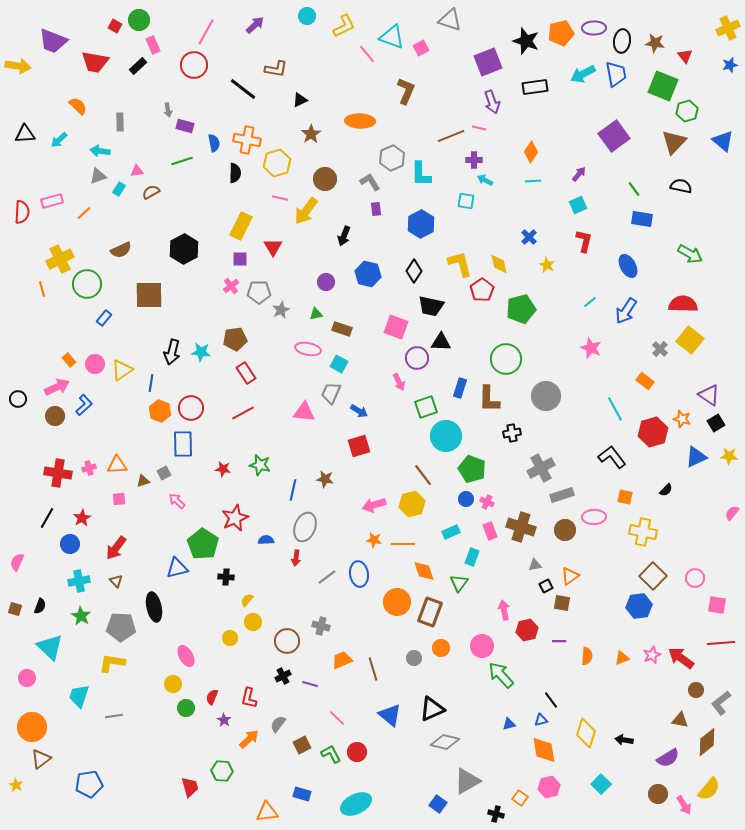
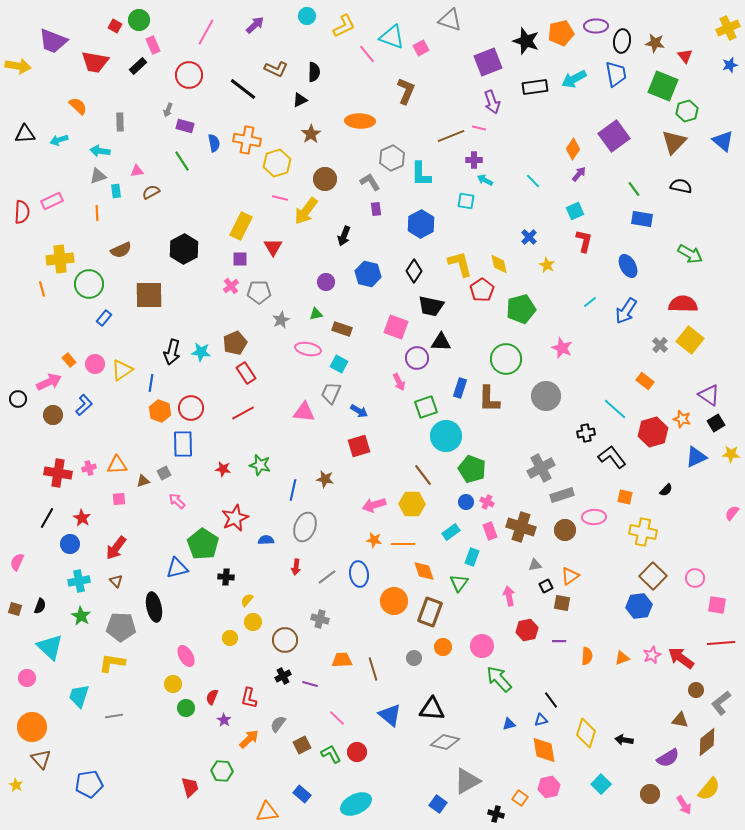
purple ellipse at (594, 28): moved 2 px right, 2 px up
red circle at (194, 65): moved 5 px left, 10 px down
brown L-shape at (276, 69): rotated 15 degrees clockwise
cyan arrow at (583, 74): moved 9 px left, 5 px down
gray arrow at (168, 110): rotated 32 degrees clockwise
cyan arrow at (59, 140): rotated 24 degrees clockwise
orange diamond at (531, 152): moved 42 px right, 3 px up
green line at (182, 161): rotated 75 degrees clockwise
black semicircle at (235, 173): moved 79 px right, 101 px up
cyan line at (533, 181): rotated 49 degrees clockwise
cyan rectangle at (119, 189): moved 3 px left, 2 px down; rotated 40 degrees counterclockwise
pink rectangle at (52, 201): rotated 10 degrees counterclockwise
cyan square at (578, 205): moved 3 px left, 6 px down
orange line at (84, 213): moved 13 px right; rotated 49 degrees counterclockwise
yellow cross at (60, 259): rotated 20 degrees clockwise
green circle at (87, 284): moved 2 px right
gray star at (281, 310): moved 10 px down
brown pentagon at (235, 339): moved 4 px down; rotated 15 degrees counterclockwise
pink star at (591, 348): moved 29 px left
gray cross at (660, 349): moved 4 px up
pink arrow at (57, 387): moved 8 px left, 5 px up
cyan line at (615, 409): rotated 20 degrees counterclockwise
brown circle at (55, 416): moved 2 px left, 1 px up
black cross at (512, 433): moved 74 px right
yellow star at (729, 456): moved 2 px right, 2 px up
blue circle at (466, 499): moved 3 px down
yellow hexagon at (412, 504): rotated 15 degrees clockwise
red star at (82, 518): rotated 12 degrees counterclockwise
cyan rectangle at (451, 532): rotated 12 degrees counterclockwise
red arrow at (296, 558): moved 9 px down
orange circle at (397, 602): moved 3 px left, 1 px up
pink arrow at (504, 610): moved 5 px right, 14 px up
gray cross at (321, 626): moved 1 px left, 7 px up
brown circle at (287, 641): moved 2 px left, 1 px up
orange circle at (441, 648): moved 2 px right, 1 px up
orange trapezoid at (342, 660): rotated 20 degrees clockwise
green arrow at (501, 675): moved 2 px left, 4 px down
black triangle at (432, 709): rotated 28 degrees clockwise
brown triangle at (41, 759): rotated 35 degrees counterclockwise
blue rectangle at (302, 794): rotated 24 degrees clockwise
brown circle at (658, 794): moved 8 px left
